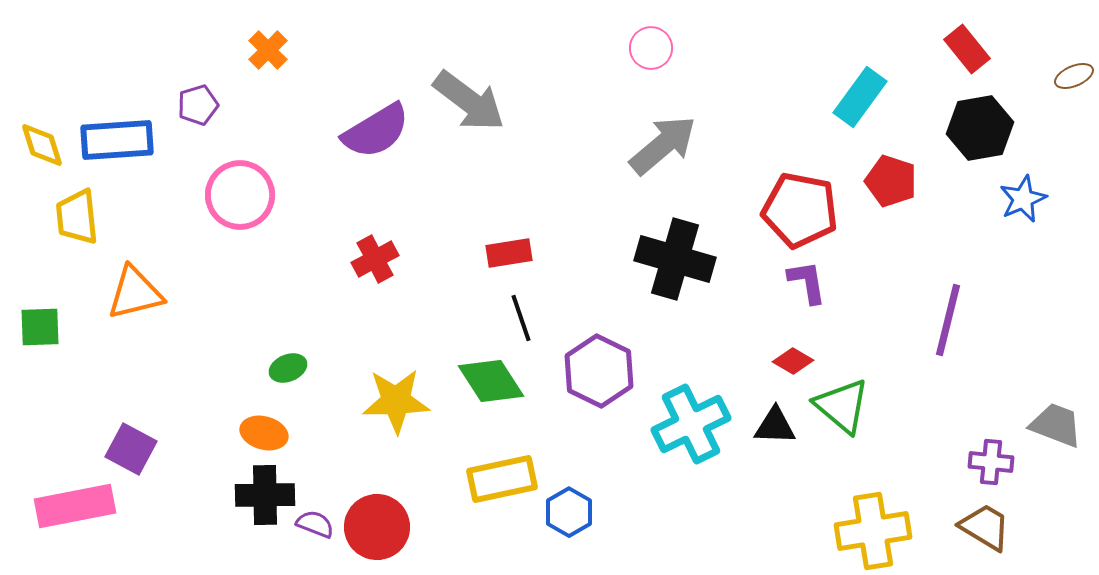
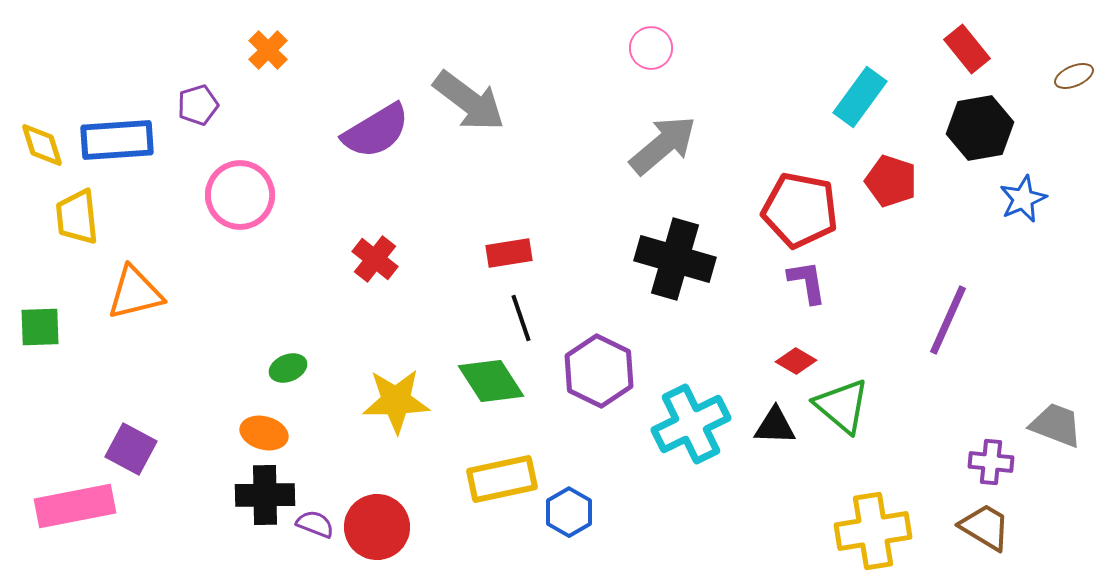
red cross at (375, 259): rotated 24 degrees counterclockwise
purple line at (948, 320): rotated 10 degrees clockwise
red diamond at (793, 361): moved 3 px right
